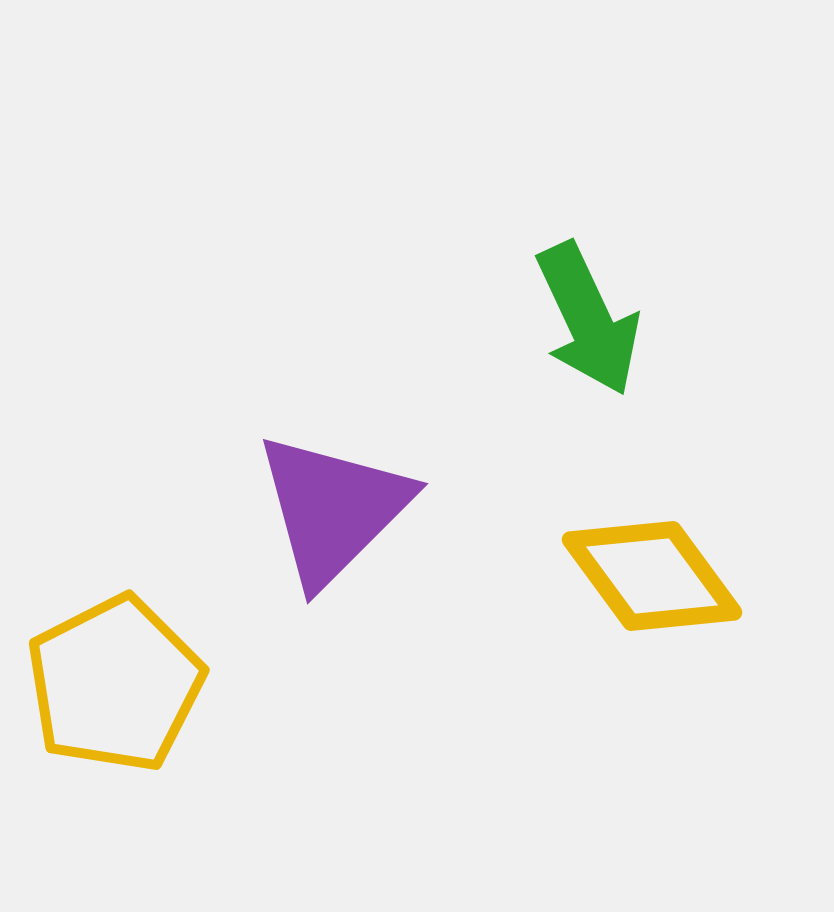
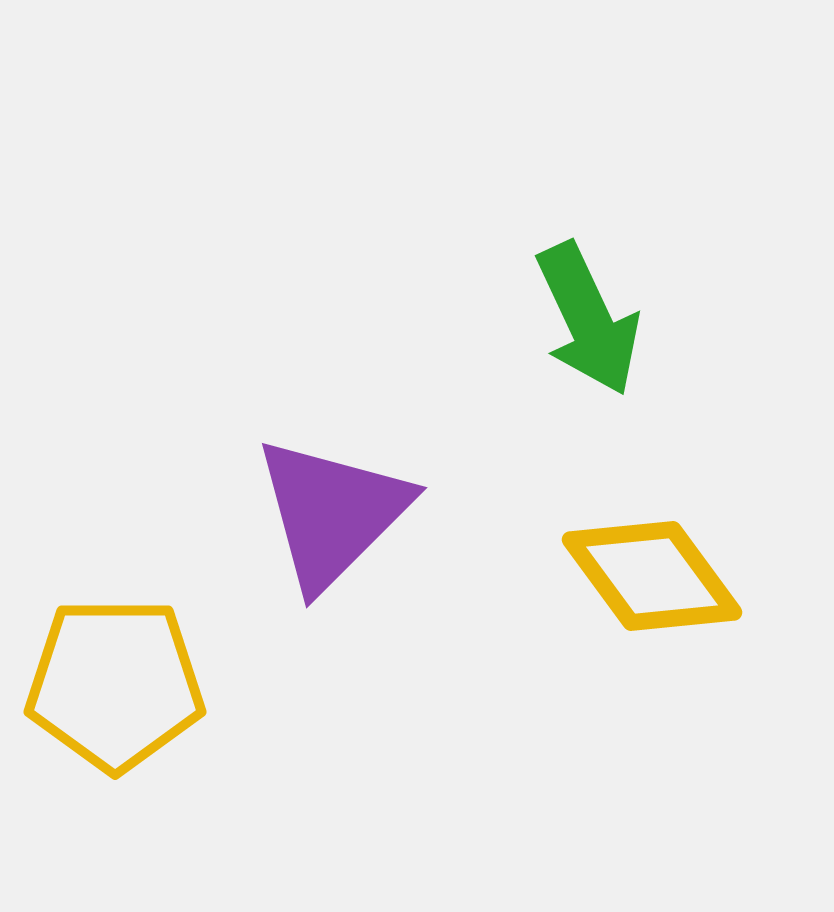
purple triangle: moved 1 px left, 4 px down
yellow pentagon: rotated 27 degrees clockwise
